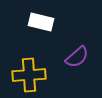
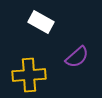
white rectangle: rotated 15 degrees clockwise
